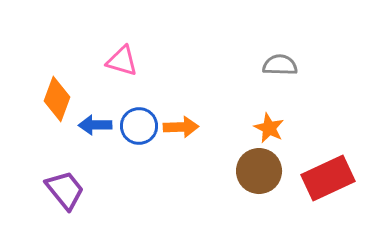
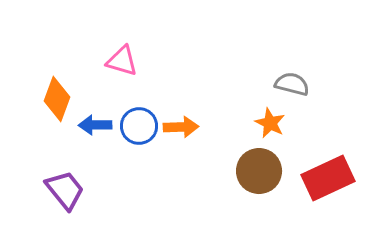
gray semicircle: moved 12 px right, 19 px down; rotated 12 degrees clockwise
orange star: moved 1 px right, 5 px up
